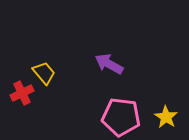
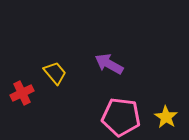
yellow trapezoid: moved 11 px right
